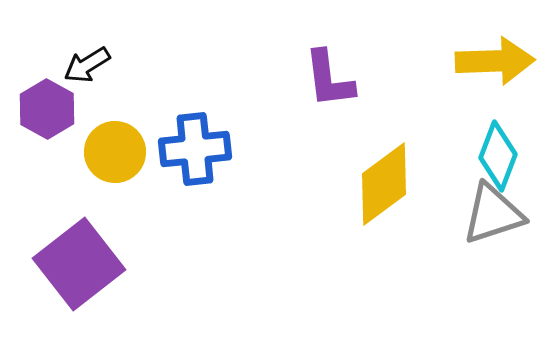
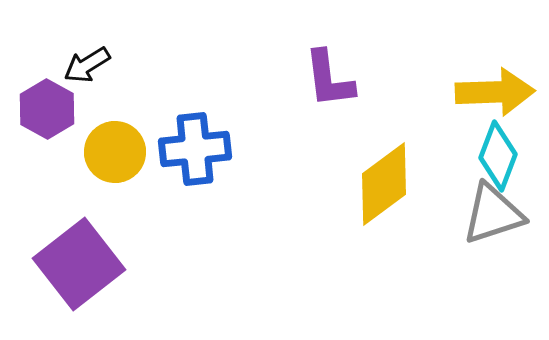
yellow arrow: moved 31 px down
